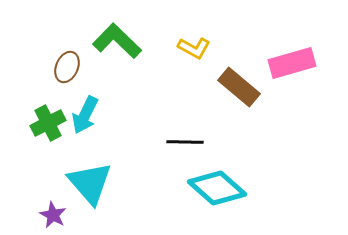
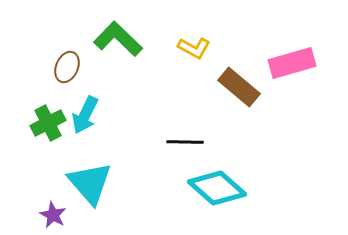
green L-shape: moved 1 px right, 2 px up
